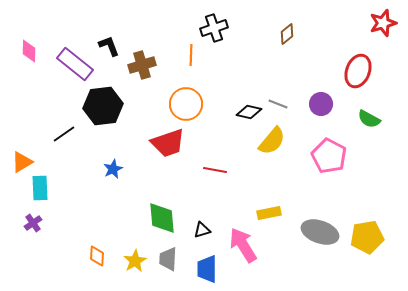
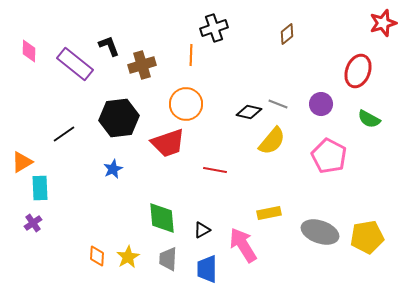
black hexagon: moved 16 px right, 12 px down
black triangle: rotated 12 degrees counterclockwise
yellow star: moved 7 px left, 4 px up
